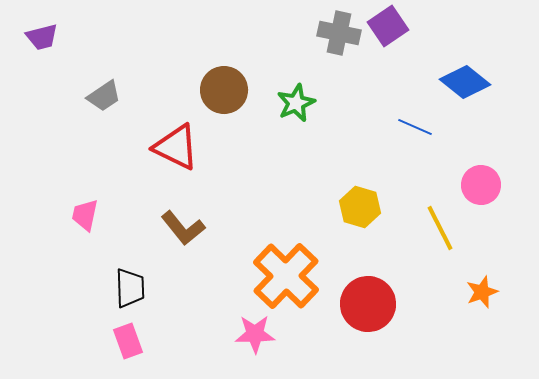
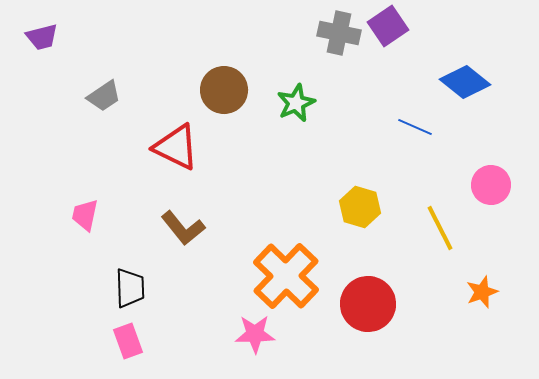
pink circle: moved 10 px right
